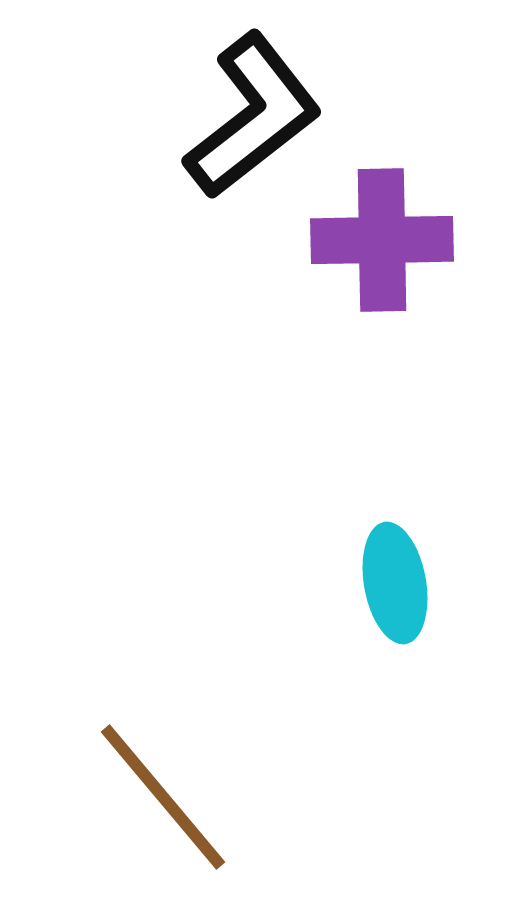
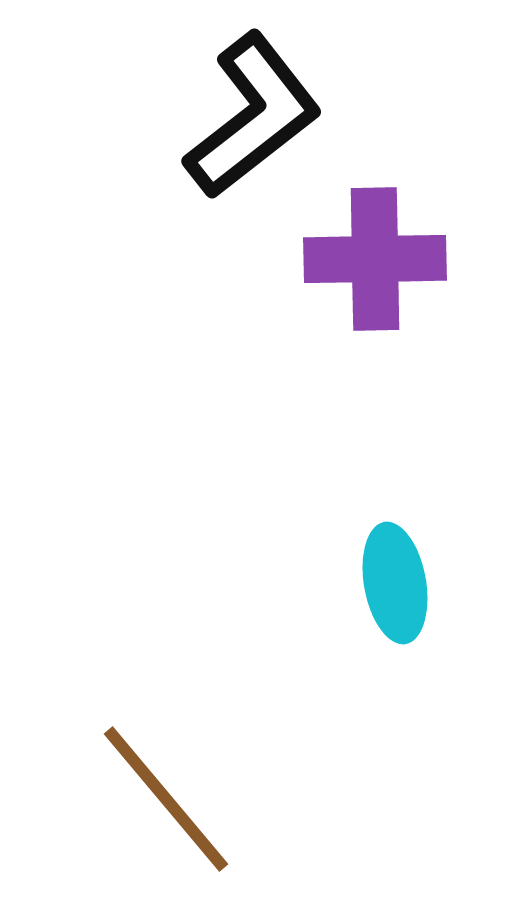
purple cross: moved 7 px left, 19 px down
brown line: moved 3 px right, 2 px down
